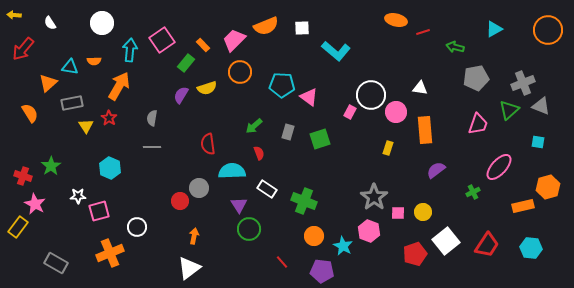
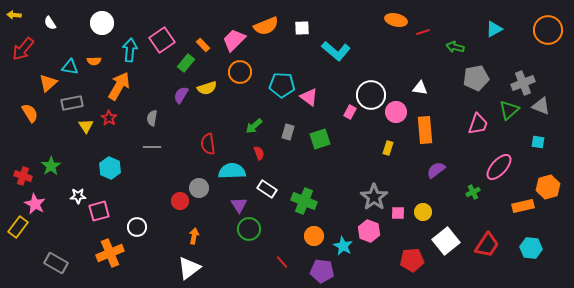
red pentagon at (415, 254): moved 3 px left, 6 px down; rotated 15 degrees clockwise
